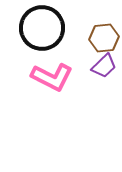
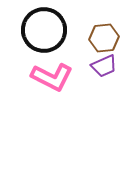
black circle: moved 2 px right, 2 px down
purple trapezoid: rotated 20 degrees clockwise
